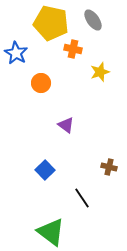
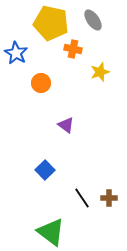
brown cross: moved 31 px down; rotated 14 degrees counterclockwise
